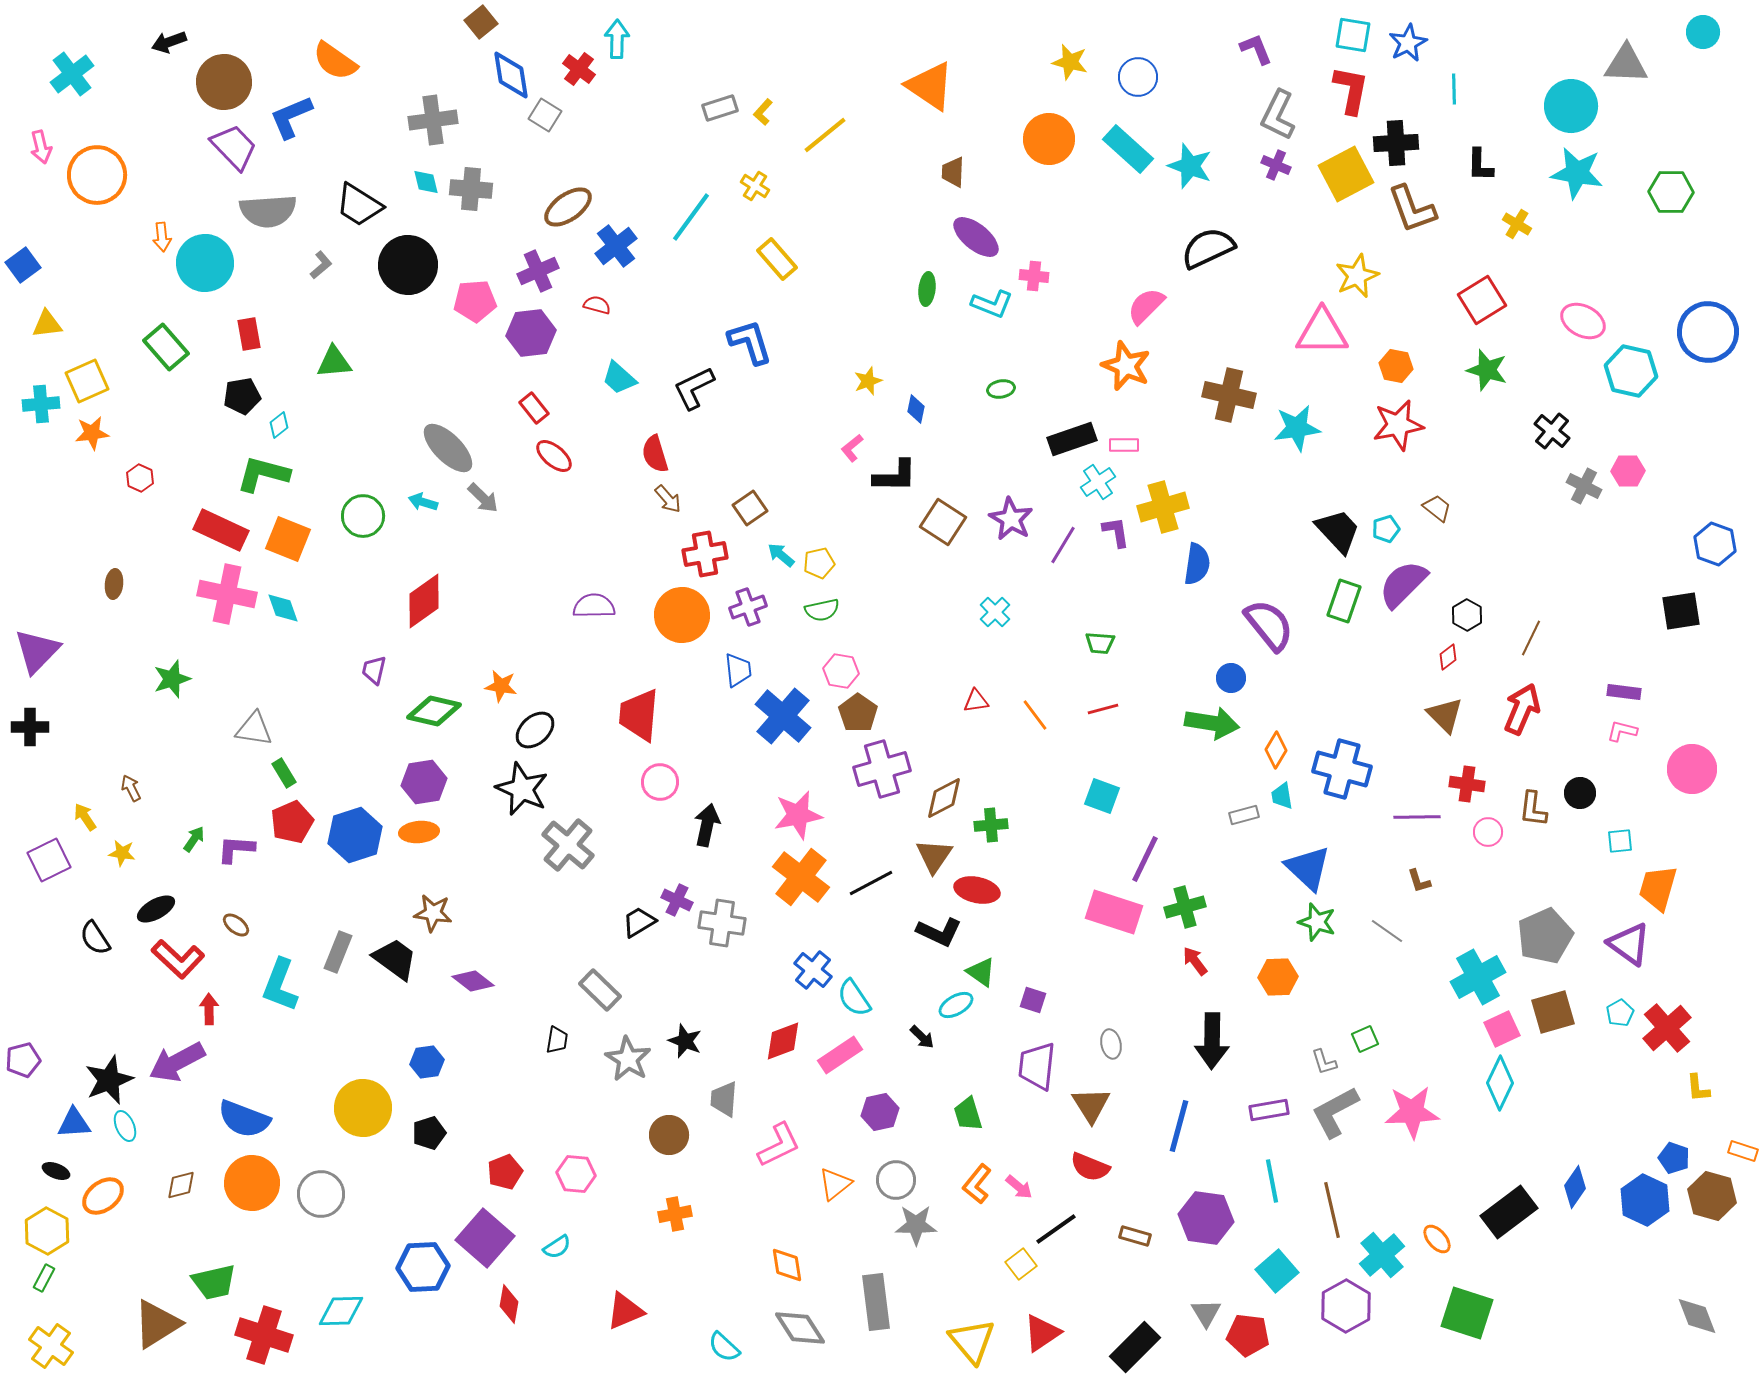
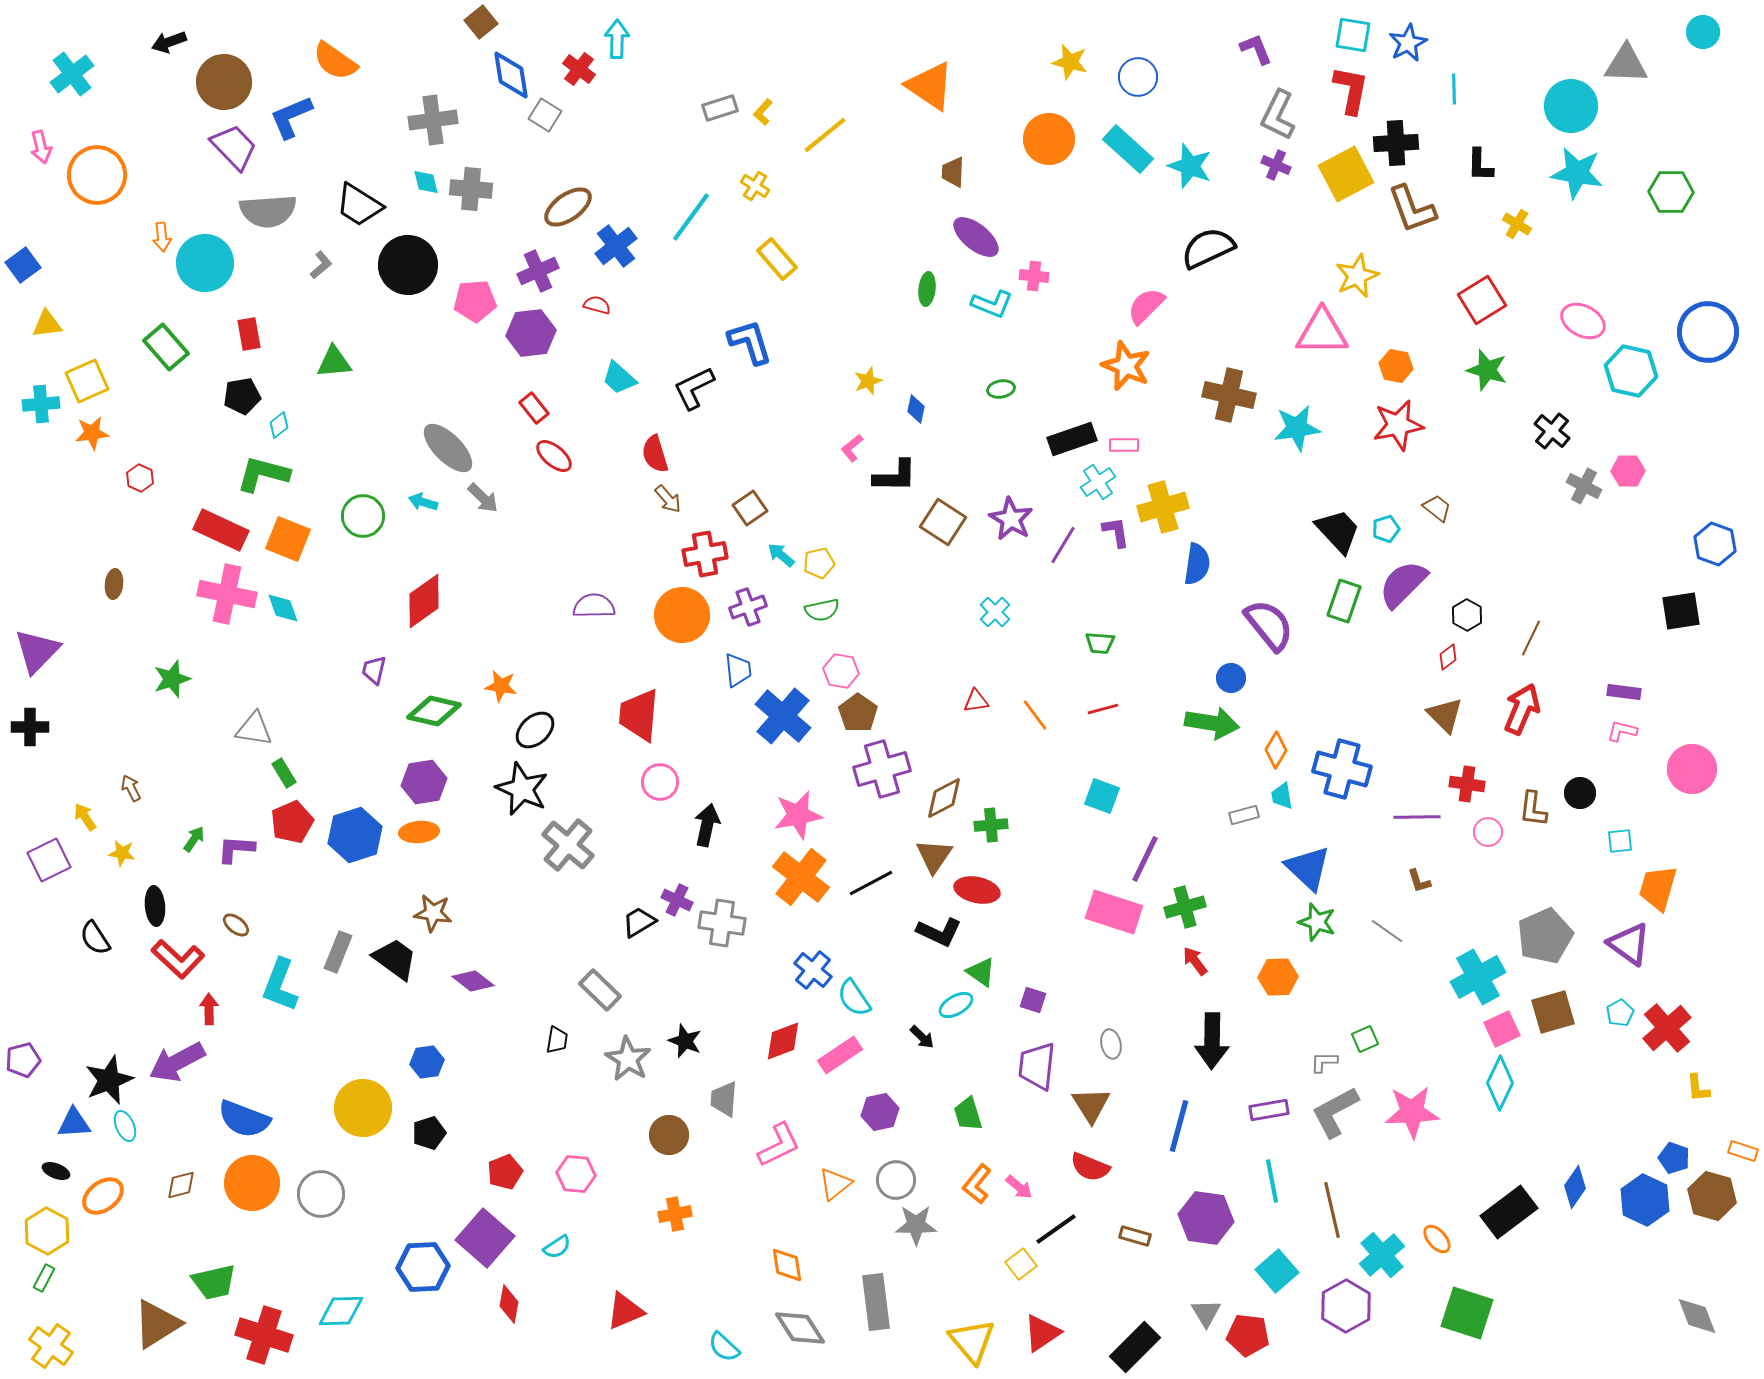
black ellipse at (156, 909): moved 1 px left, 3 px up; rotated 66 degrees counterclockwise
gray L-shape at (1324, 1062): rotated 108 degrees clockwise
